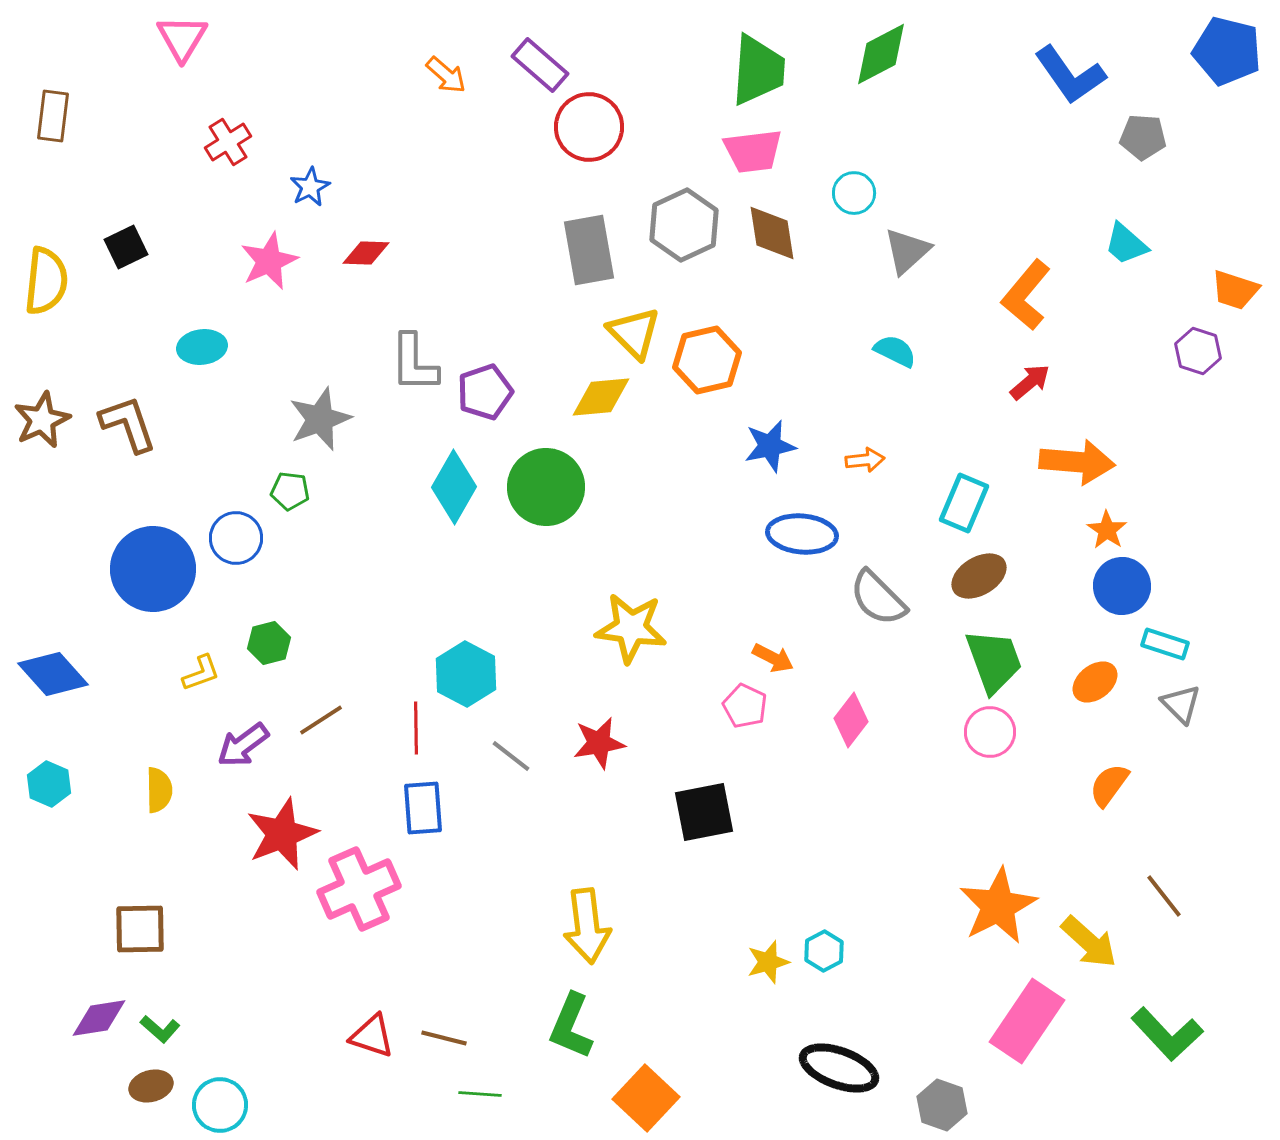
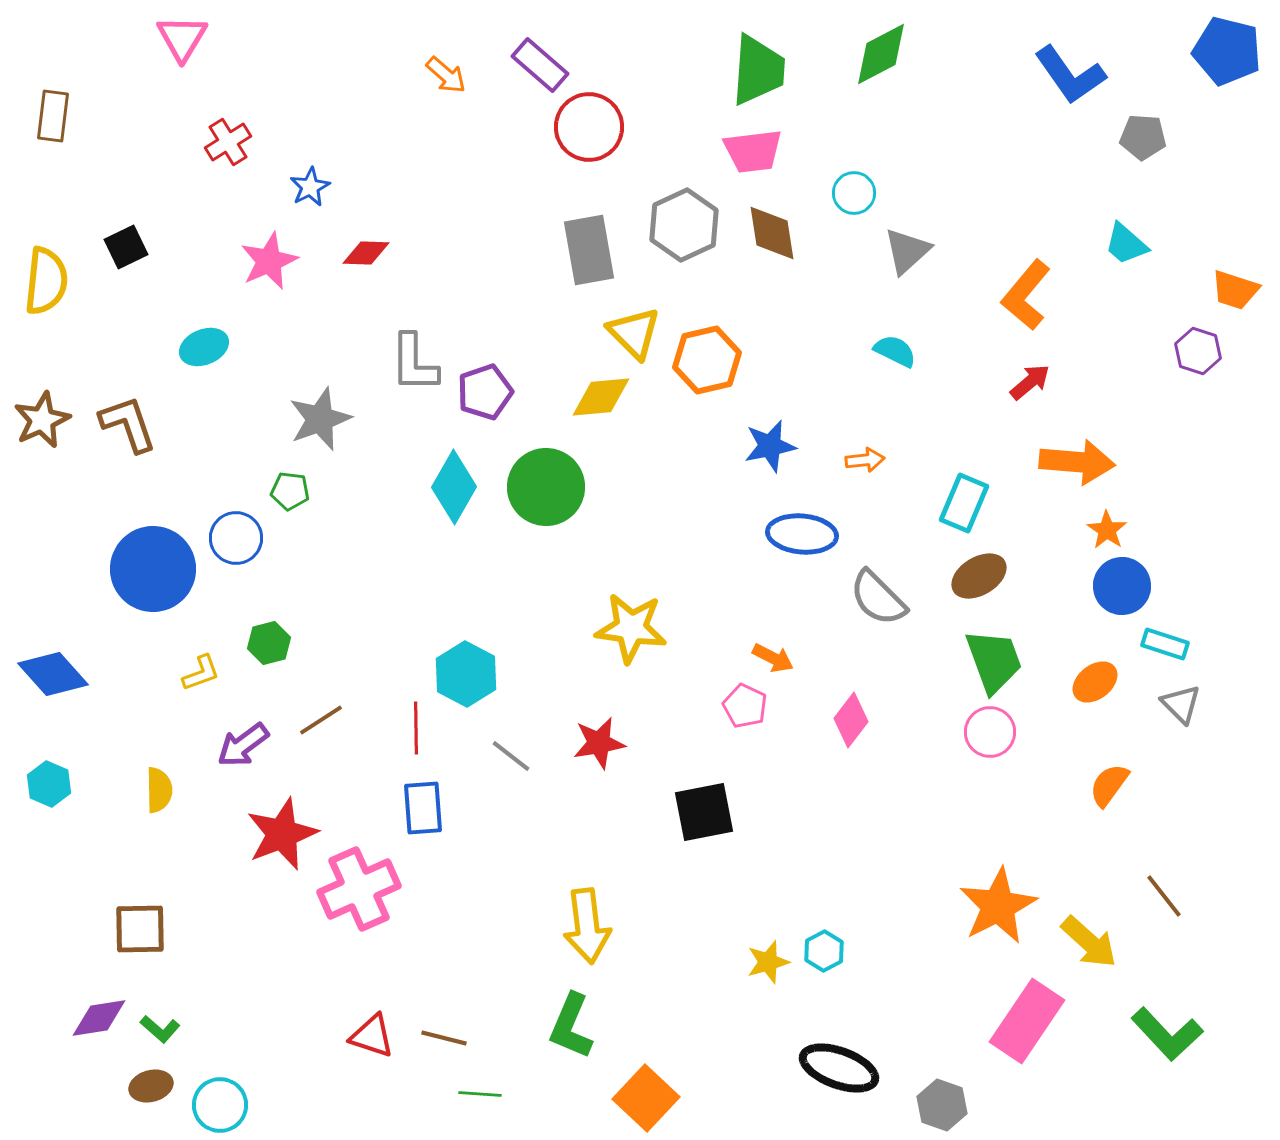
cyan ellipse at (202, 347): moved 2 px right; rotated 15 degrees counterclockwise
